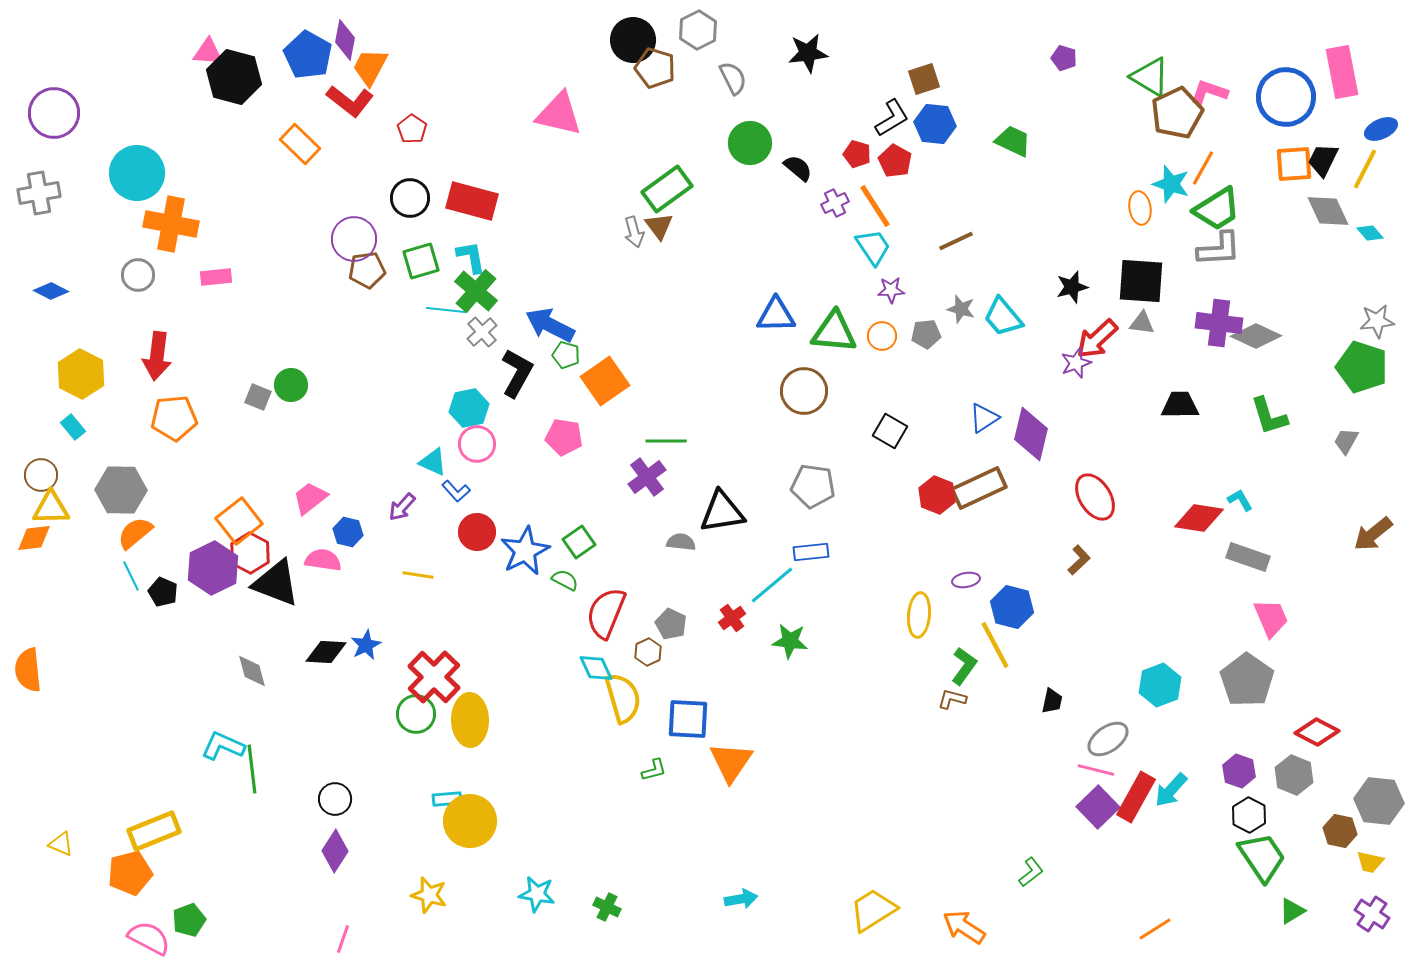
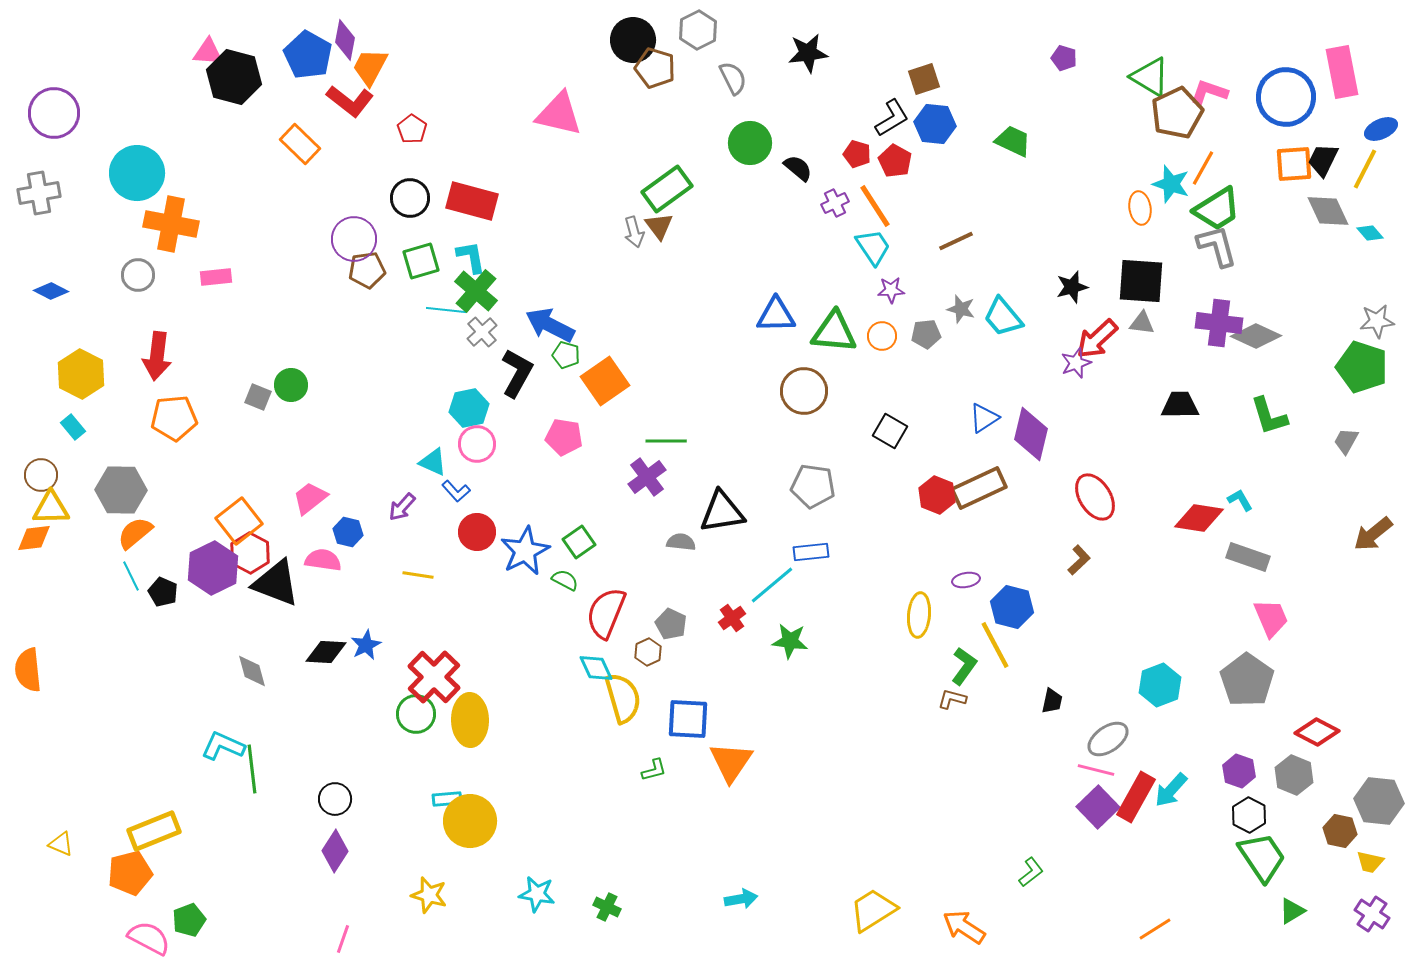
gray L-shape at (1219, 249): moved 2 px left, 3 px up; rotated 102 degrees counterclockwise
